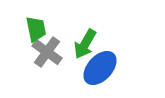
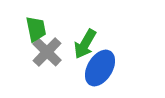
gray cross: rotated 8 degrees clockwise
blue ellipse: rotated 12 degrees counterclockwise
